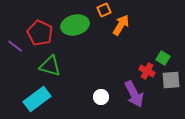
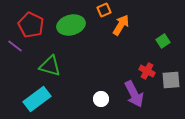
green ellipse: moved 4 px left
red pentagon: moved 9 px left, 8 px up
green square: moved 17 px up; rotated 24 degrees clockwise
white circle: moved 2 px down
